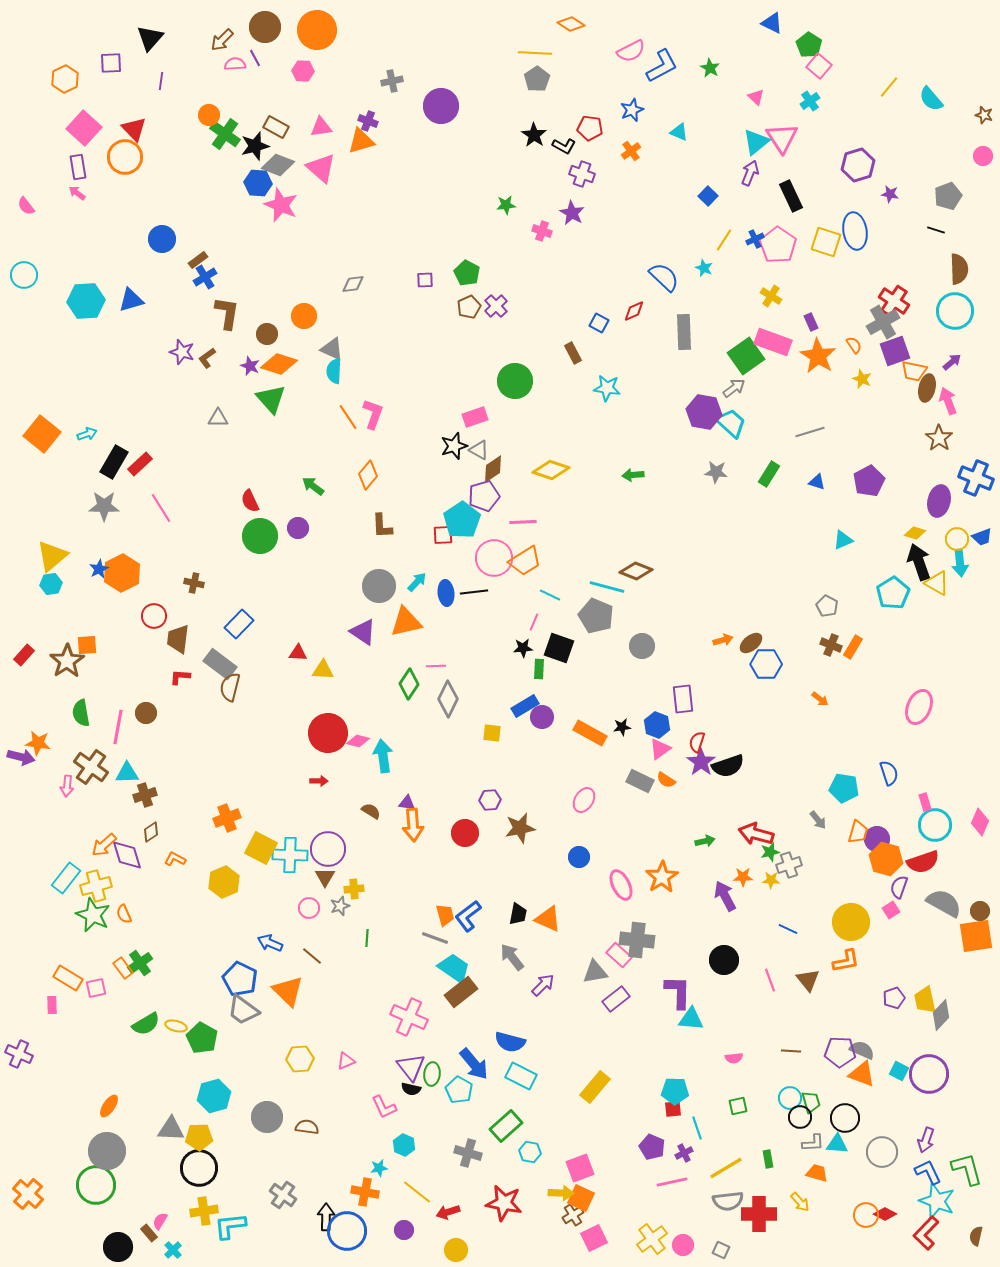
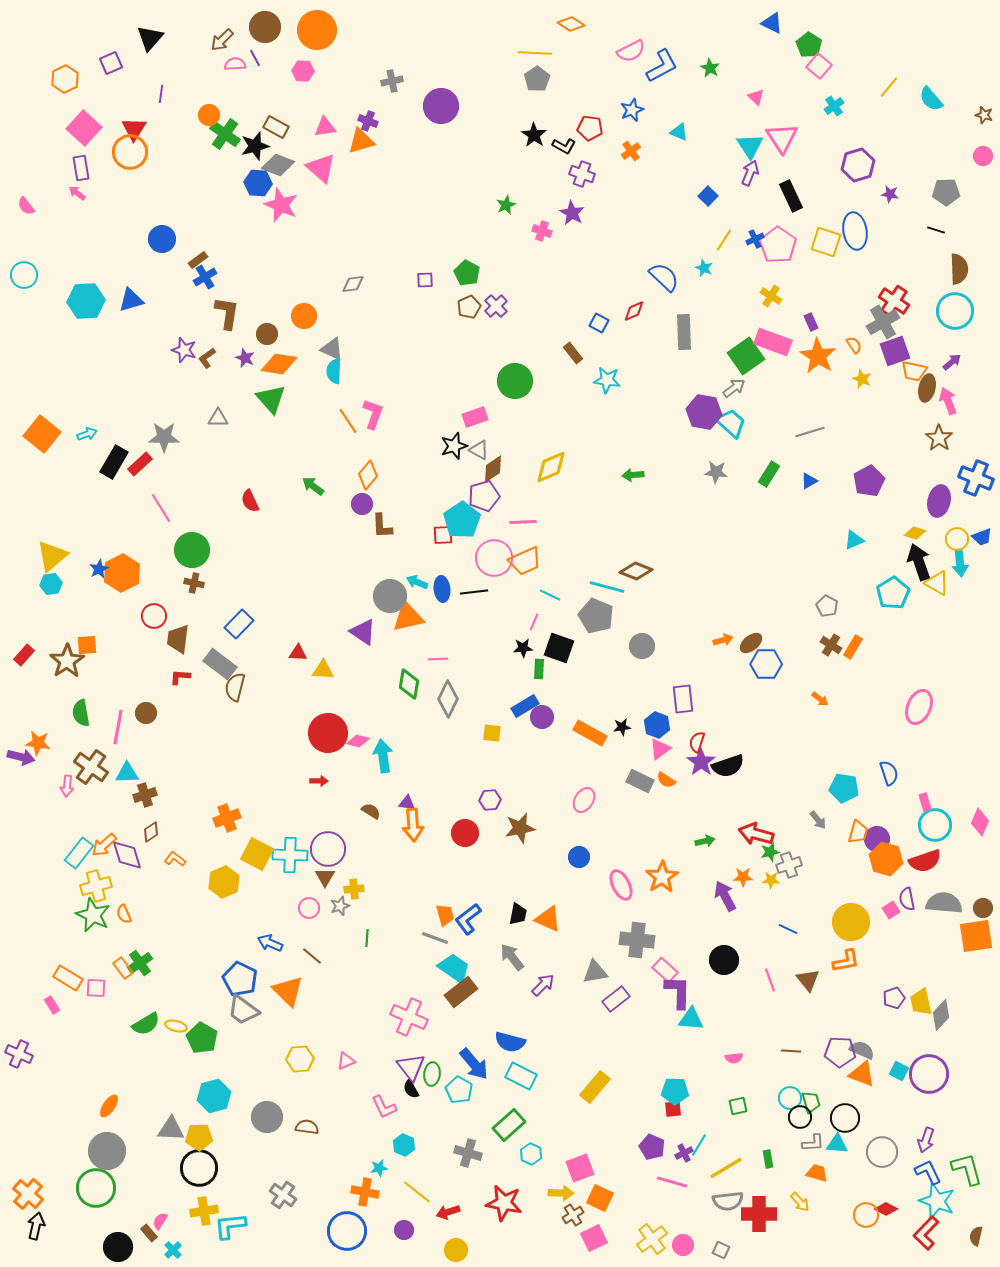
purple square at (111, 63): rotated 20 degrees counterclockwise
purple line at (161, 81): moved 13 px down
cyan cross at (810, 101): moved 24 px right, 5 px down
pink triangle at (321, 127): moved 4 px right
red triangle at (134, 129): rotated 16 degrees clockwise
cyan triangle at (756, 142): moved 6 px left, 4 px down; rotated 24 degrees counterclockwise
orange circle at (125, 157): moved 5 px right, 5 px up
purple rectangle at (78, 167): moved 3 px right, 1 px down
gray pentagon at (948, 196): moved 2 px left, 4 px up; rotated 20 degrees clockwise
green star at (506, 205): rotated 18 degrees counterclockwise
purple star at (182, 352): moved 2 px right, 2 px up
brown rectangle at (573, 353): rotated 10 degrees counterclockwise
orange diamond at (279, 364): rotated 9 degrees counterclockwise
purple star at (250, 366): moved 5 px left, 8 px up
cyan star at (607, 388): moved 8 px up
orange line at (348, 417): moved 4 px down
yellow diamond at (551, 470): moved 3 px up; rotated 42 degrees counterclockwise
blue triangle at (817, 482): moved 8 px left, 1 px up; rotated 48 degrees counterclockwise
gray star at (104, 506): moved 60 px right, 69 px up
purple circle at (298, 528): moved 64 px right, 24 px up
green circle at (260, 536): moved 68 px left, 14 px down
cyan triangle at (843, 540): moved 11 px right
orange trapezoid at (525, 561): rotated 8 degrees clockwise
cyan arrow at (417, 582): rotated 110 degrees counterclockwise
gray circle at (379, 586): moved 11 px right, 10 px down
blue ellipse at (446, 593): moved 4 px left, 4 px up
orange triangle at (406, 622): moved 2 px right, 5 px up
brown cross at (831, 645): rotated 10 degrees clockwise
pink line at (436, 666): moved 2 px right, 7 px up
green diamond at (409, 684): rotated 24 degrees counterclockwise
brown semicircle at (230, 687): moved 5 px right
yellow square at (261, 848): moved 4 px left, 6 px down
orange L-shape at (175, 859): rotated 10 degrees clockwise
red semicircle at (923, 862): moved 2 px right, 1 px up
cyan rectangle at (66, 878): moved 13 px right, 25 px up
purple semicircle at (899, 887): moved 8 px right, 12 px down; rotated 30 degrees counterclockwise
gray semicircle at (944, 903): rotated 24 degrees counterclockwise
brown circle at (980, 911): moved 3 px right, 3 px up
blue L-shape at (468, 916): moved 3 px down
pink rectangle at (619, 955): moved 46 px right, 15 px down
pink square at (96, 988): rotated 15 degrees clockwise
yellow trapezoid at (925, 1000): moved 4 px left, 2 px down
pink rectangle at (52, 1005): rotated 30 degrees counterclockwise
black semicircle at (411, 1089): rotated 48 degrees clockwise
green rectangle at (506, 1126): moved 3 px right, 1 px up
cyan line at (697, 1128): moved 2 px right, 17 px down; rotated 50 degrees clockwise
cyan hexagon at (530, 1152): moved 1 px right, 2 px down; rotated 15 degrees clockwise
pink line at (672, 1182): rotated 28 degrees clockwise
green circle at (96, 1185): moved 3 px down
orange square at (581, 1198): moved 19 px right
red diamond at (885, 1214): moved 1 px right, 5 px up
black arrow at (326, 1217): moved 290 px left, 9 px down; rotated 12 degrees clockwise
